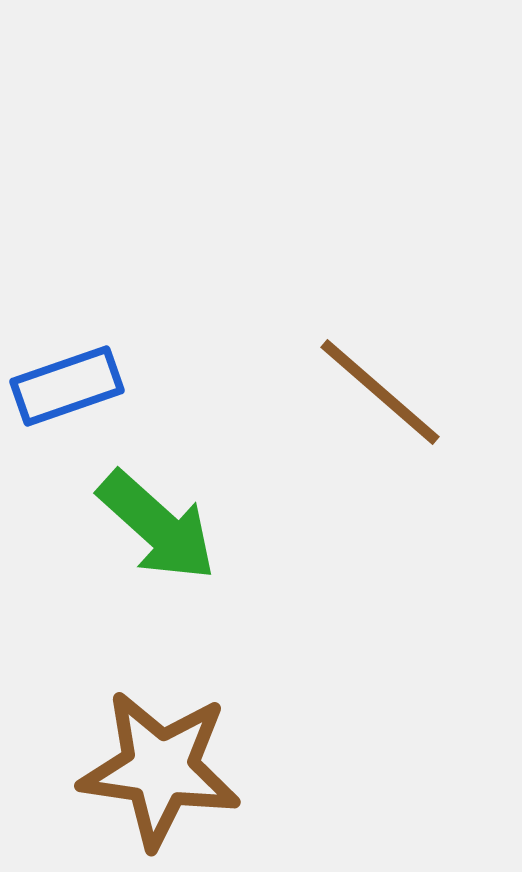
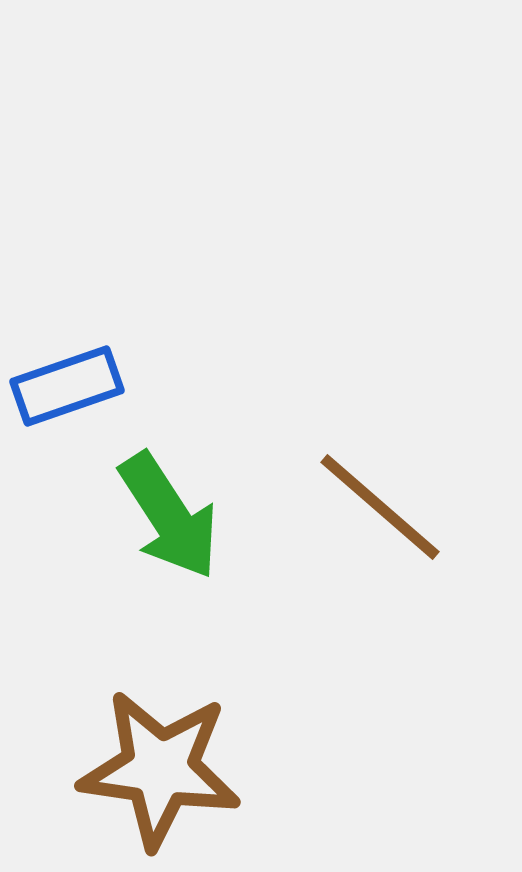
brown line: moved 115 px down
green arrow: moved 12 px right, 10 px up; rotated 15 degrees clockwise
